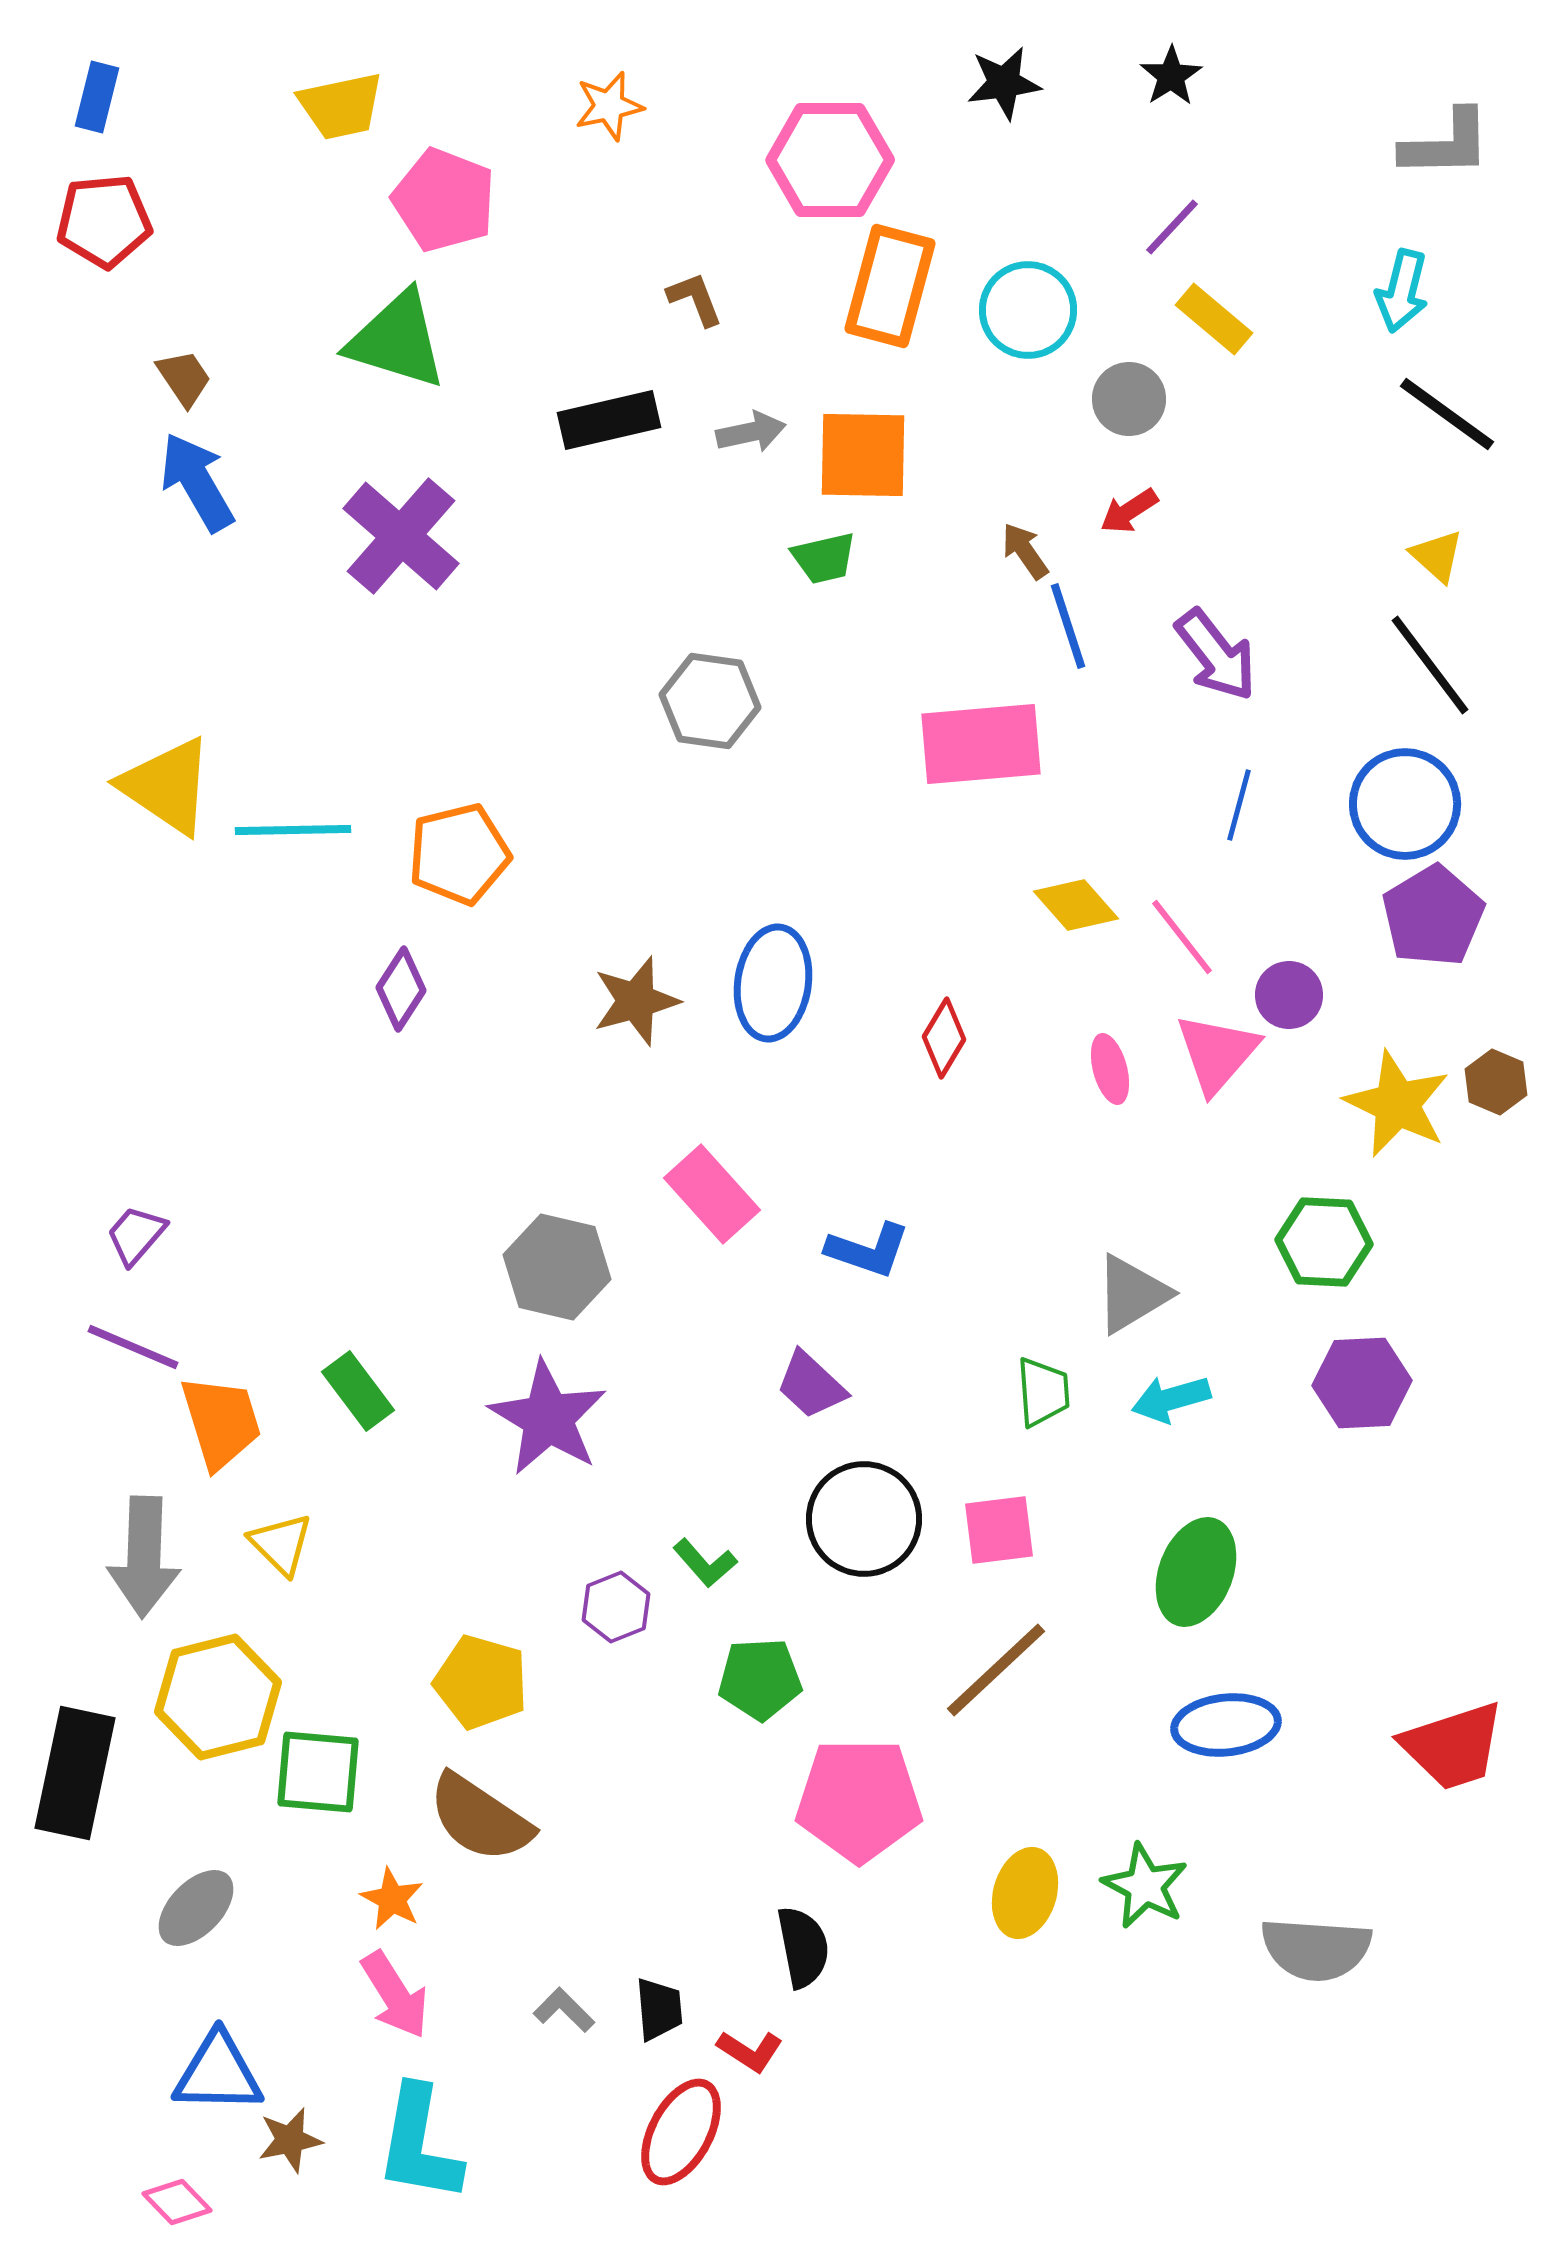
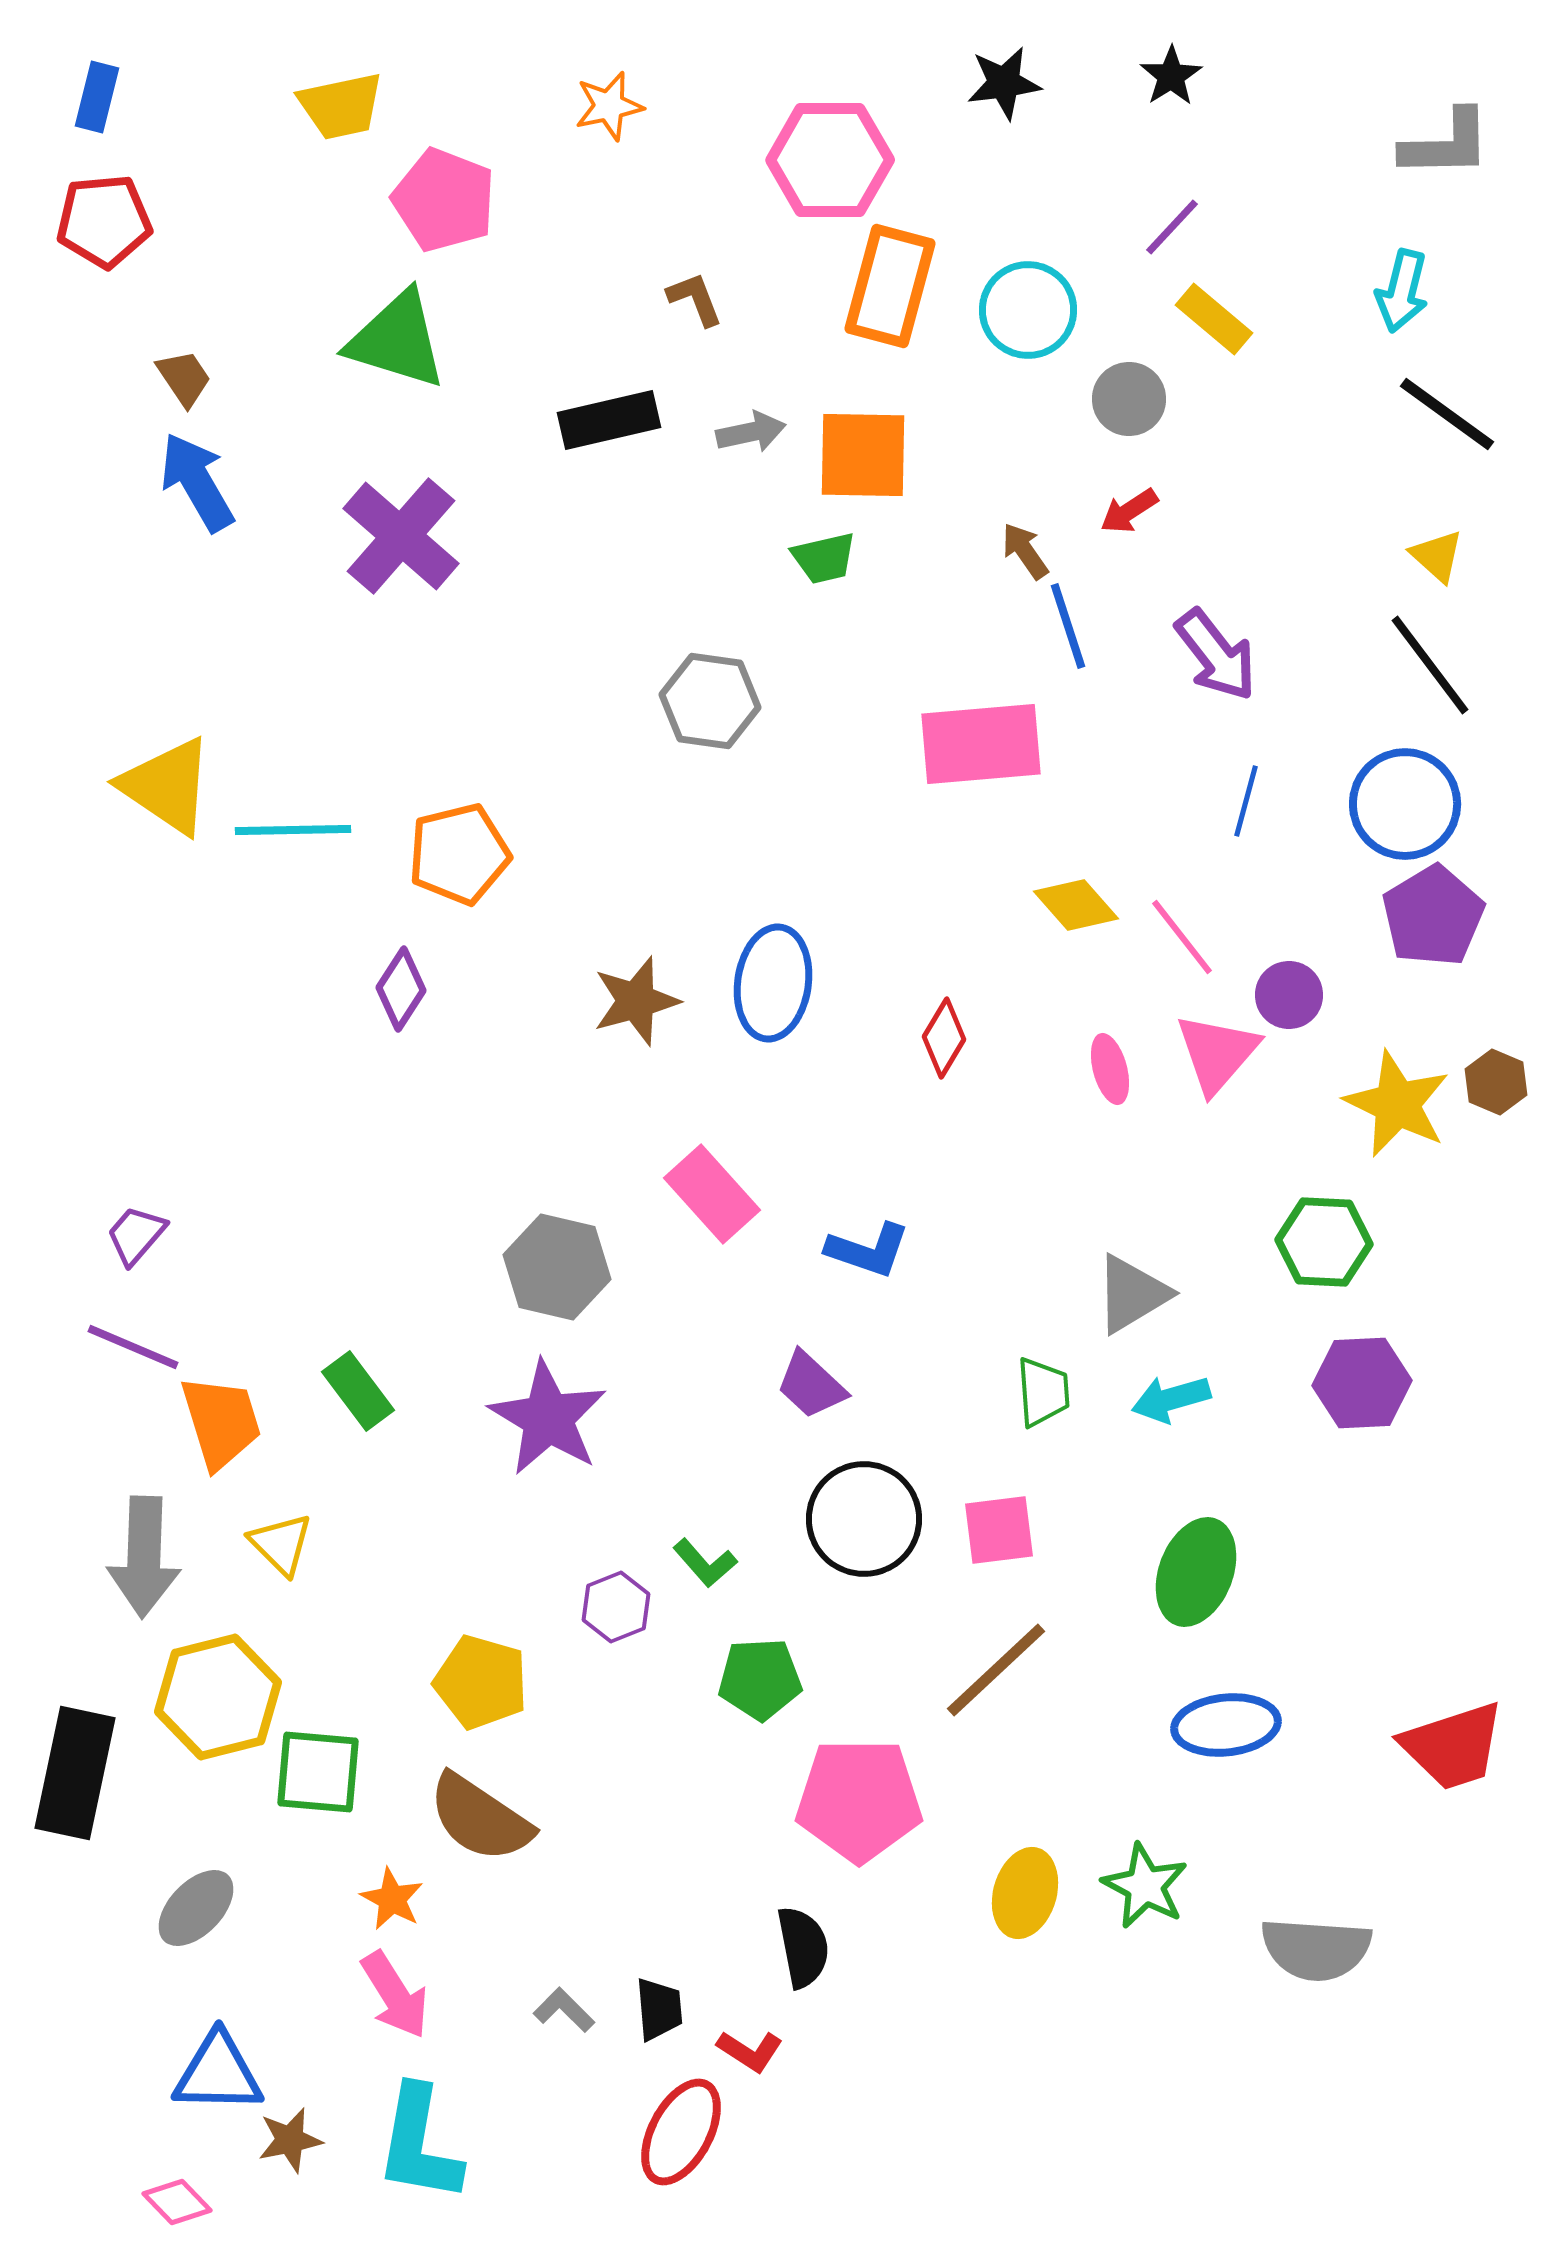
blue line at (1239, 805): moved 7 px right, 4 px up
